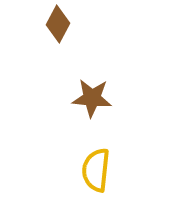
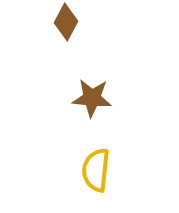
brown diamond: moved 8 px right, 2 px up
